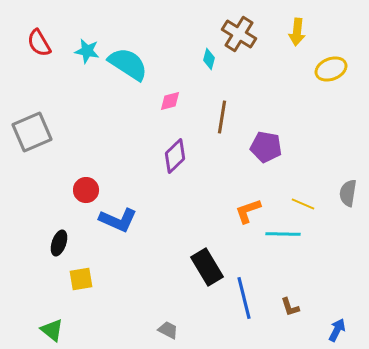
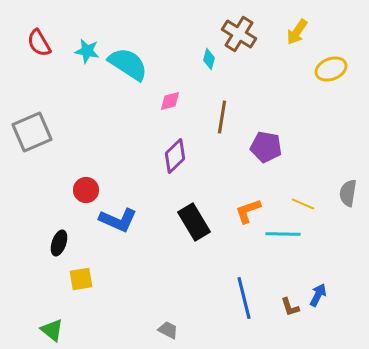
yellow arrow: rotated 28 degrees clockwise
black rectangle: moved 13 px left, 45 px up
blue arrow: moved 19 px left, 35 px up
